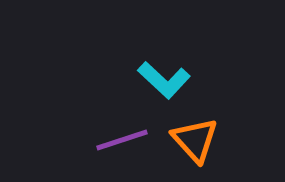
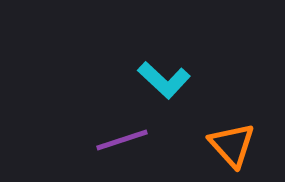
orange triangle: moved 37 px right, 5 px down
